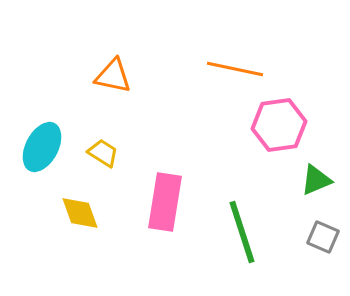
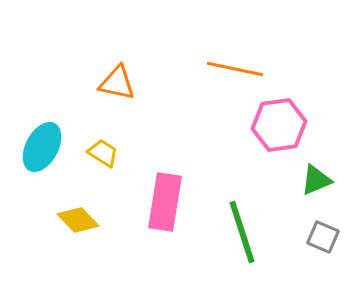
orange triangle: moved 4 px right, 7 px down
yellow diamond: moved 2 px left, 7 px down; rotated 24 degrees counterclockwise
